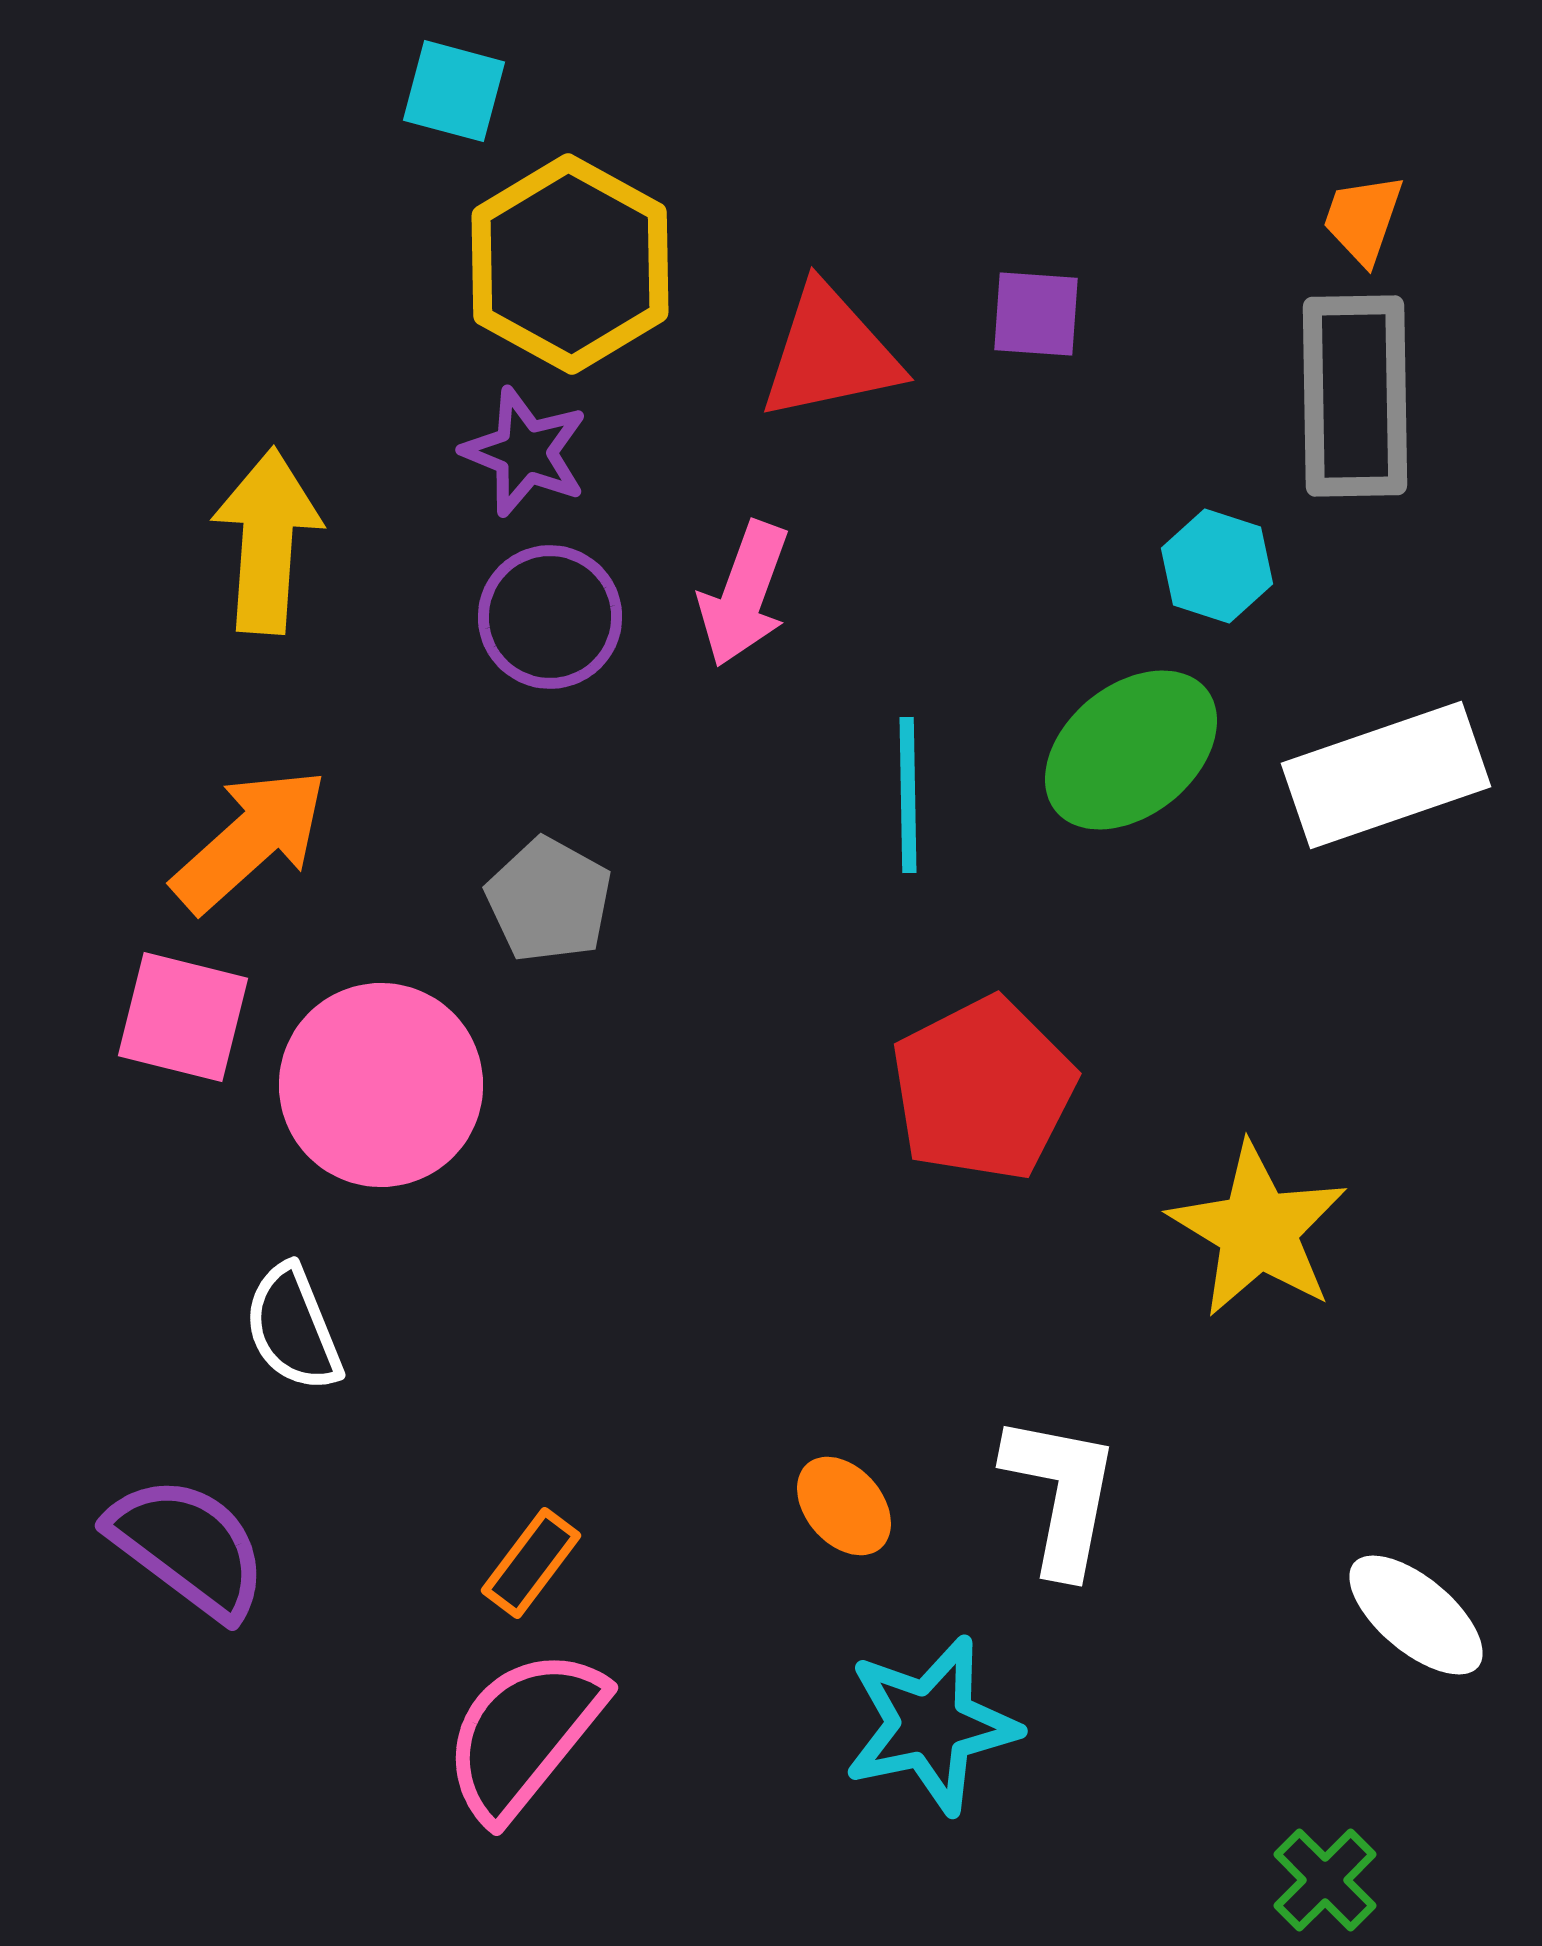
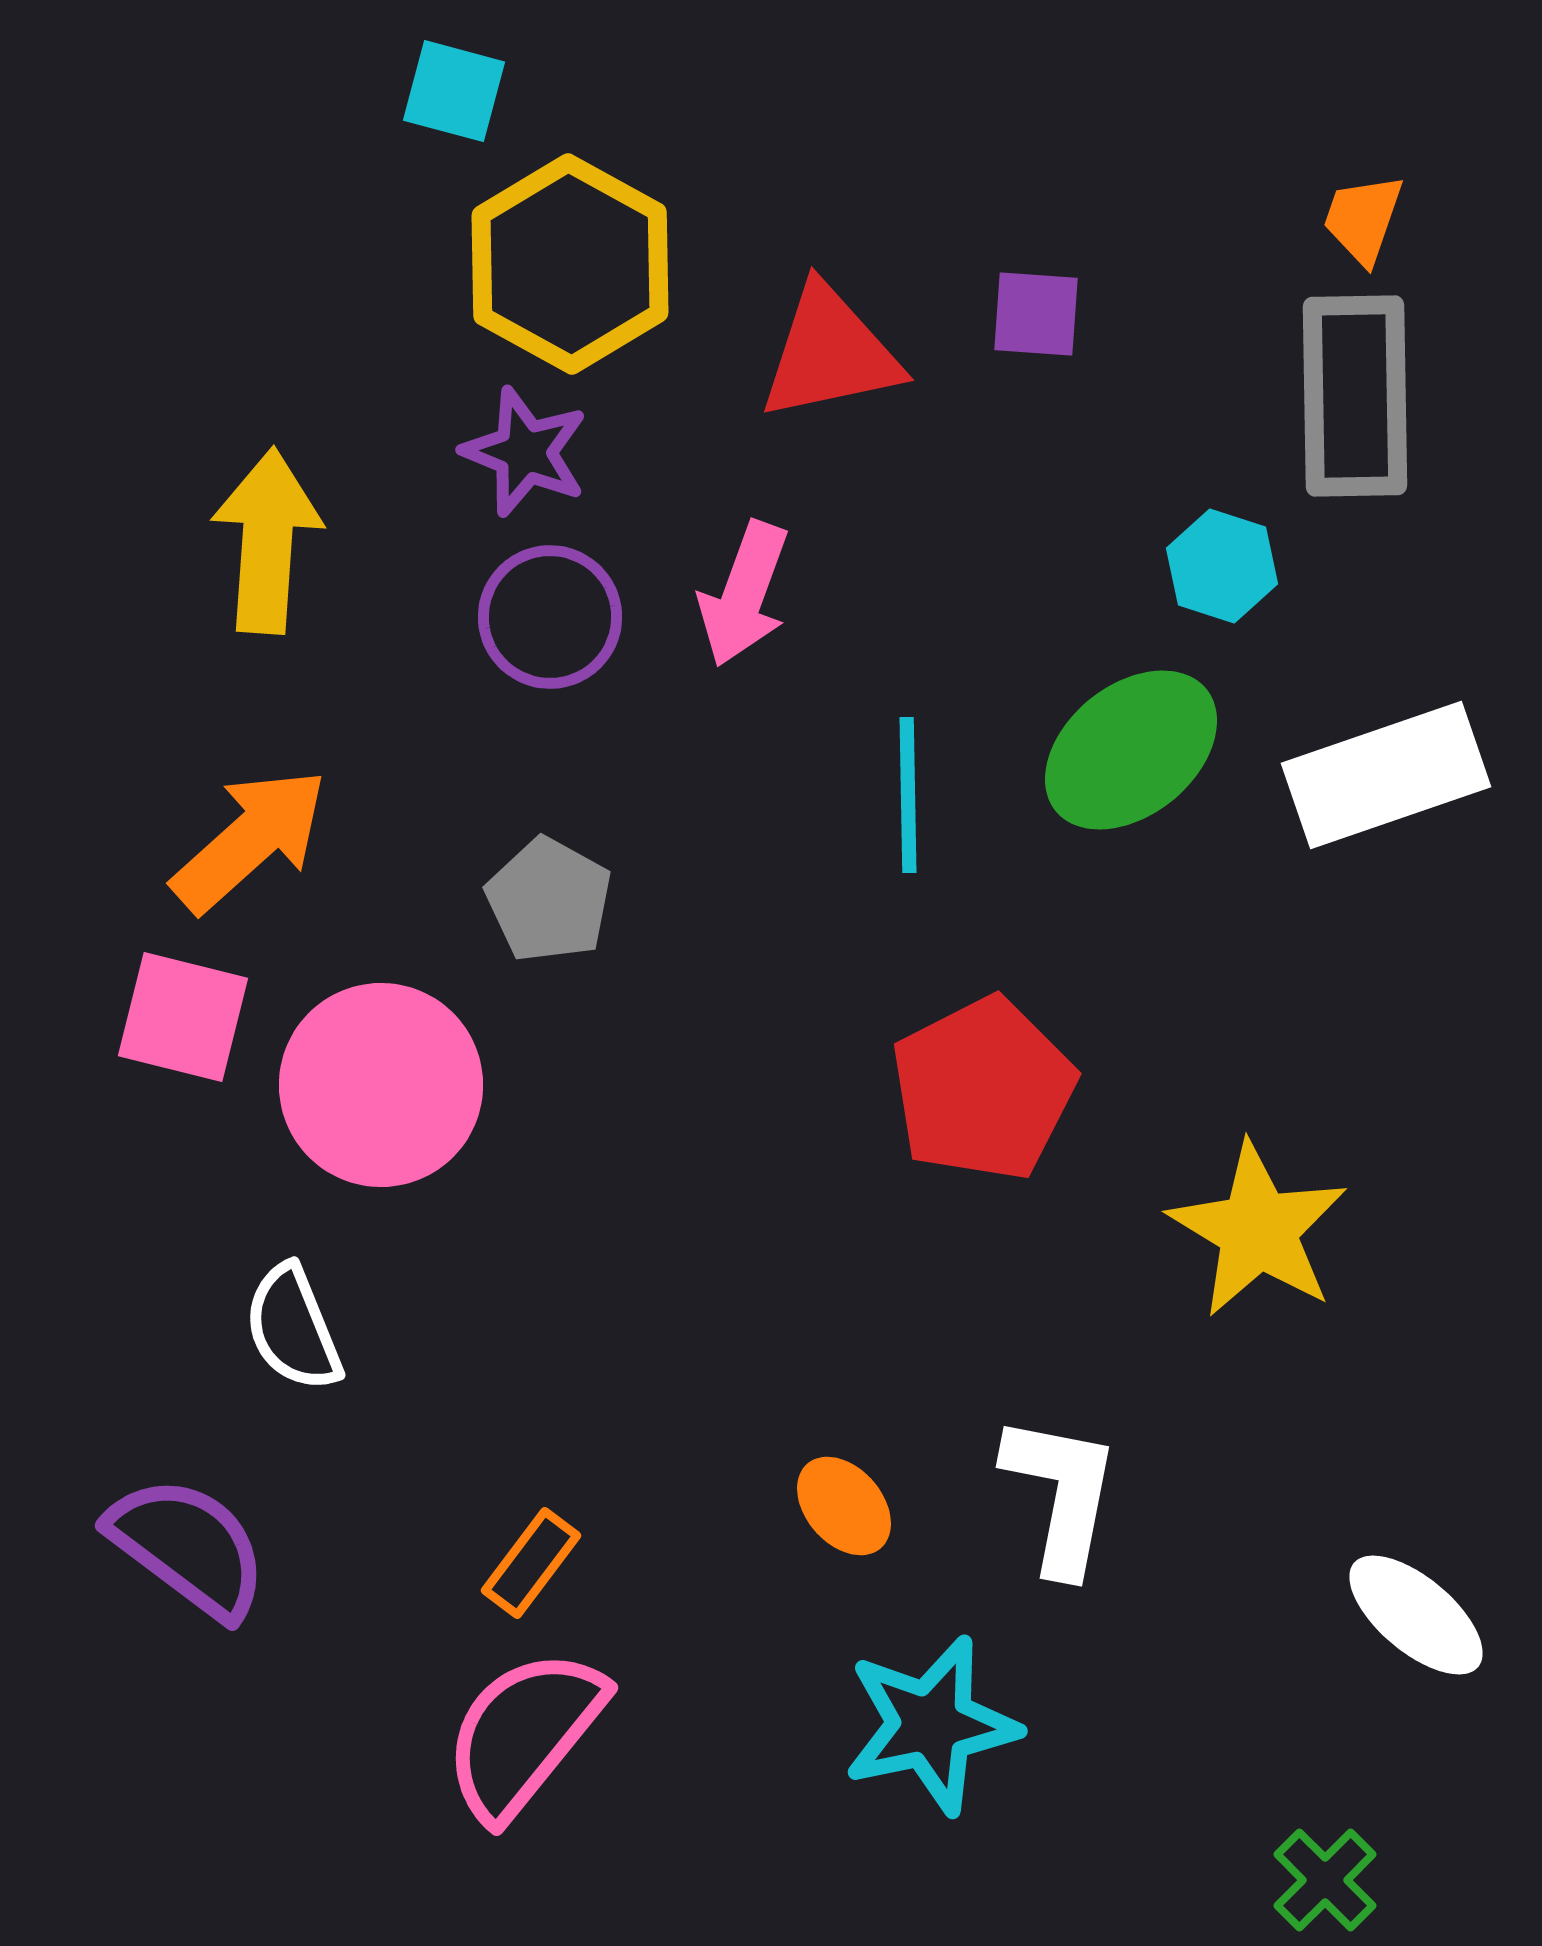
cyan hexagon: moved 5 px right
